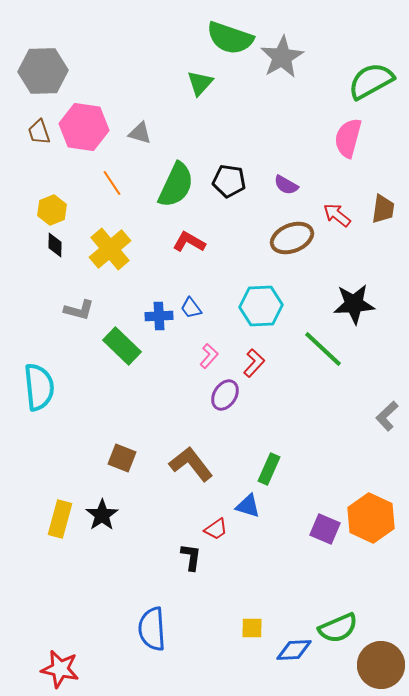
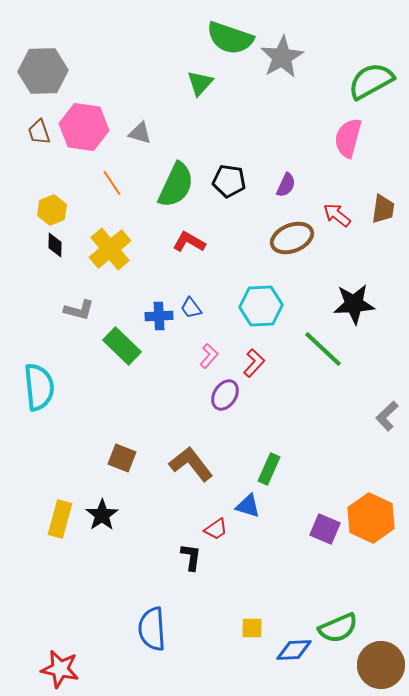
purple semicircle at (286, 185): rotated 95 degrees counterclockwise
